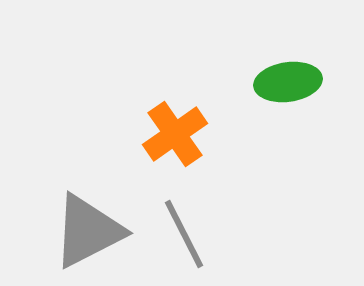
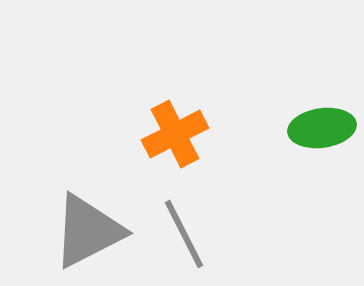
green ellipse: moved 34 px right, 46 px down
orange cross: rotated 8 degrees clockwise
